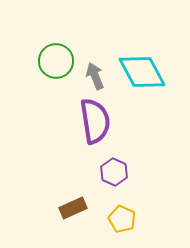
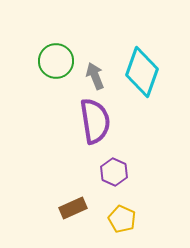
cyan diamond: rotated 48 degrees clockwise
